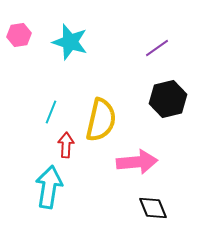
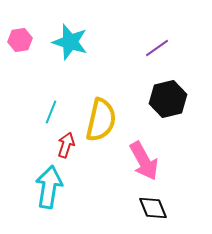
pink hexagon: moved 1 px right, 5 px down
red arrow: rotated 15 degrees clockwise
pink arrow: moved 7 px right, 1 px up; rotated 66 degrees clockwise
